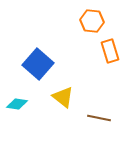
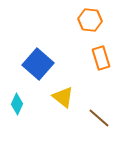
orange hexagon: moved 2 px left, 1 px up
orange rectangle: moved 9 px left, 7 px down
cyan diamond: rotated 75 degrees counterclockwise
brown line: rotated 30 degrees clockwise
